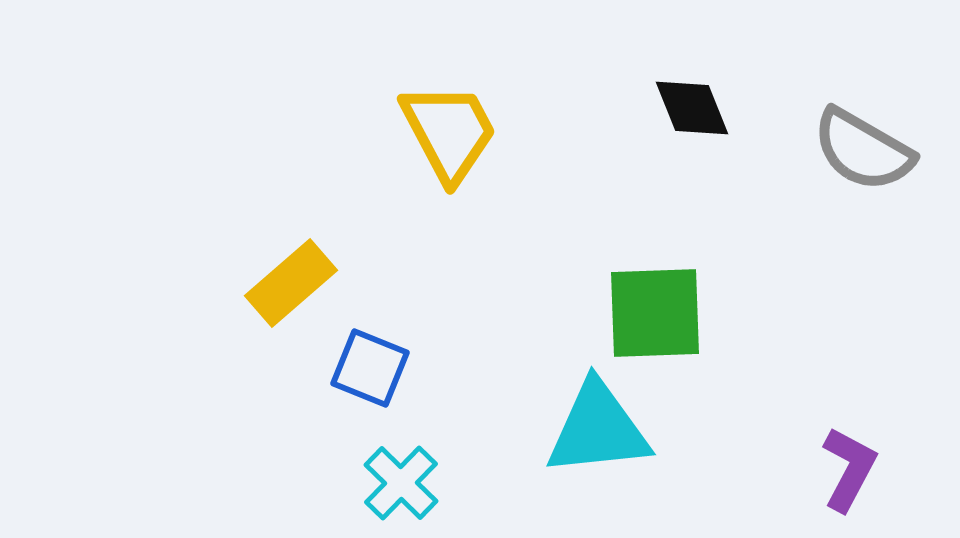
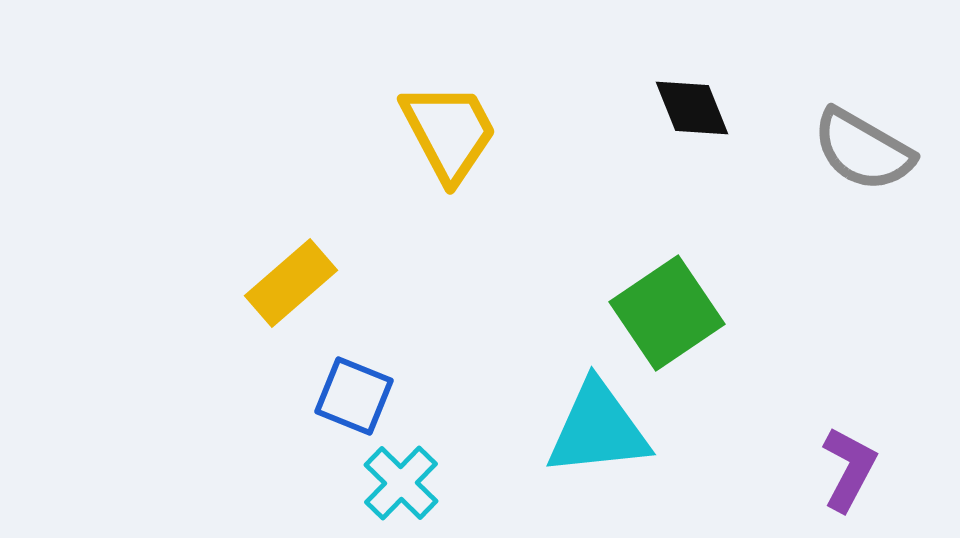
green square: moved 12 px right; rotated 32 degrees counterclockwise
blue square: moved 16 px left, 28 px down
